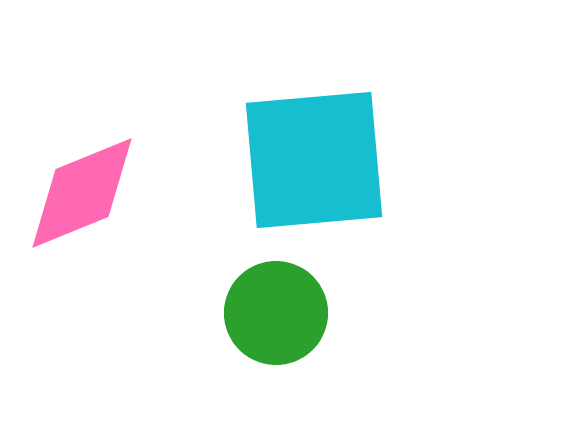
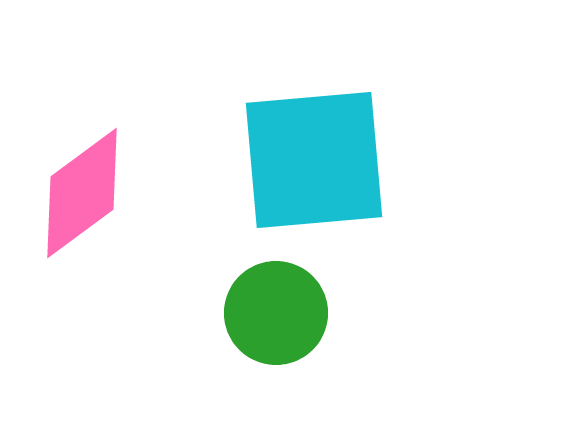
pink diamond: rotated 14 degrees counterclockwise
